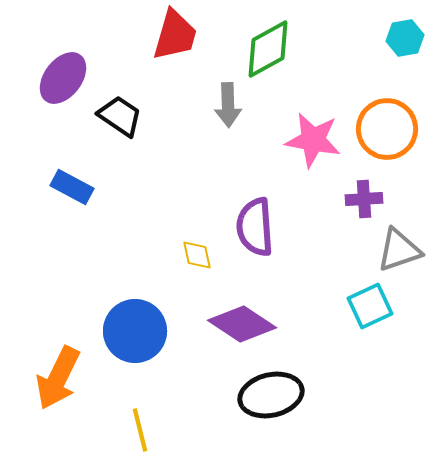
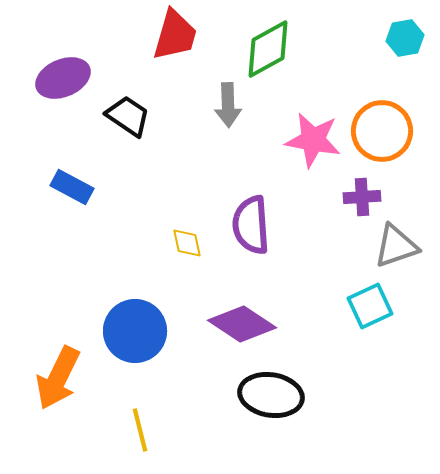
purple ellipse: rotated 30 degrees clockwise
black trapezoid: moved 8 px right
orange circle: moved 5 px left, 2 px down
purple cross: moved 2 px left, 2 px up
purple semicircle: moved 4 px left, 2 px up
gray triangle: moved 3 px left, 4 px up
yellow diamond: moved 10 px left, 12 px up
black ellipse: rotated 22 degrees clockwise
